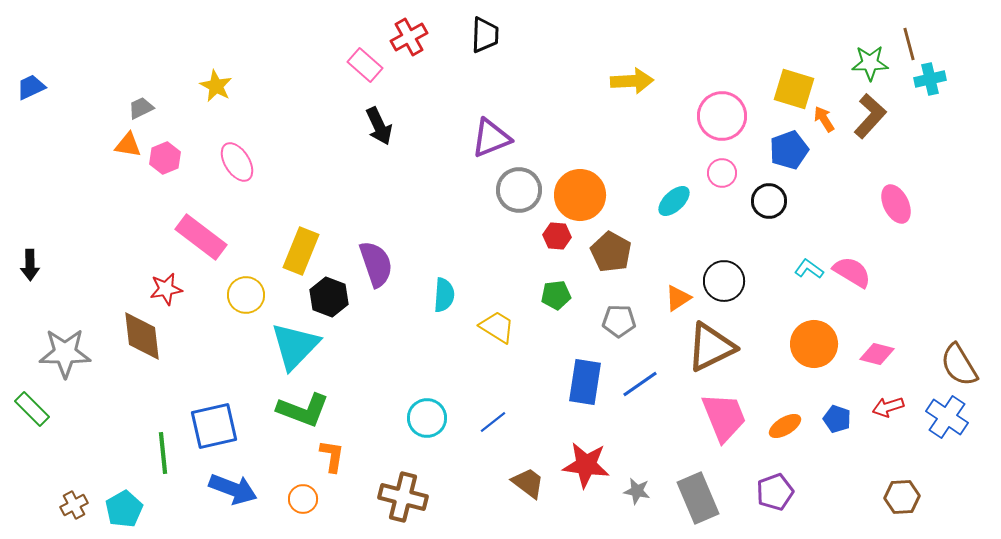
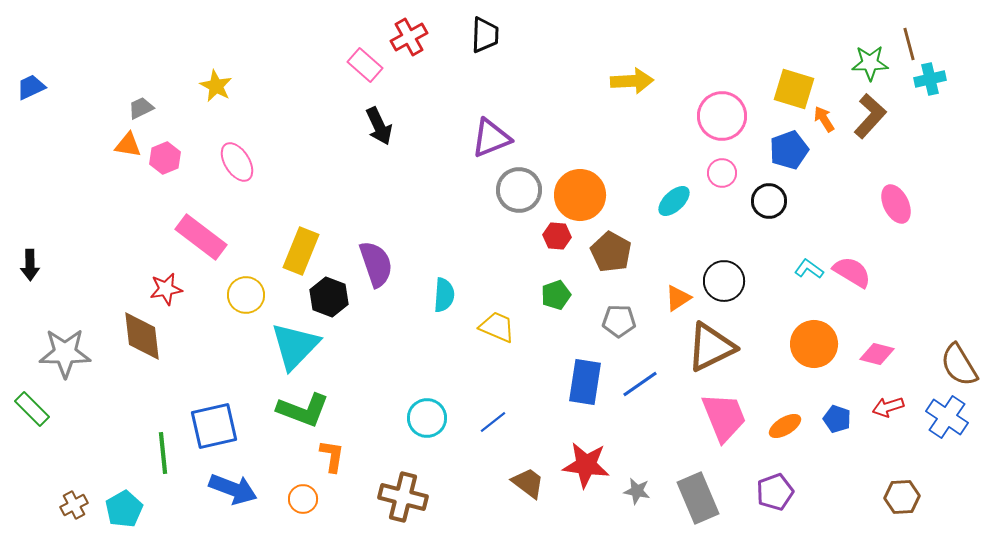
green pentagon at (556, 295): rotated 12 degrees counterclockwise
yellow trapezoid at (497, 327): rotated 9 degrees counterclockwise
